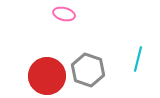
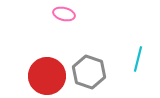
gray hexagon: moved 1 px right, 2 px down
